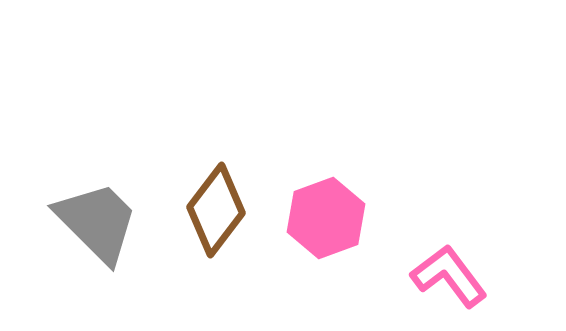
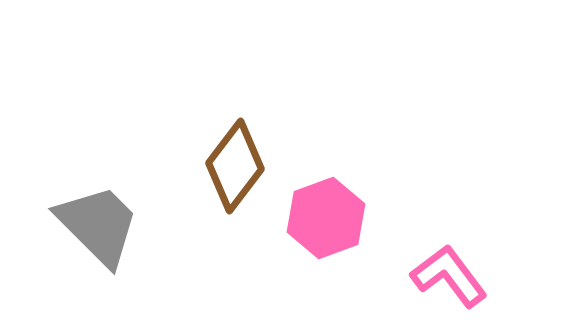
brown diamond: moved 19 px right, 44 px up
gray trapezoid: moved 1 px right, 3 px down
